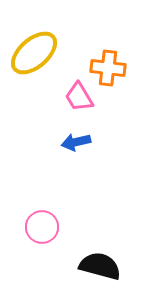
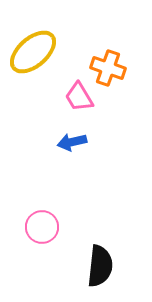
yellow ellipse: moved 1 px left, 1 px up
orange cross: rotated 12 degrees clockwise
blue arrow: moved 4 px left
black semicircle: rotated 81 degrees clockwise
